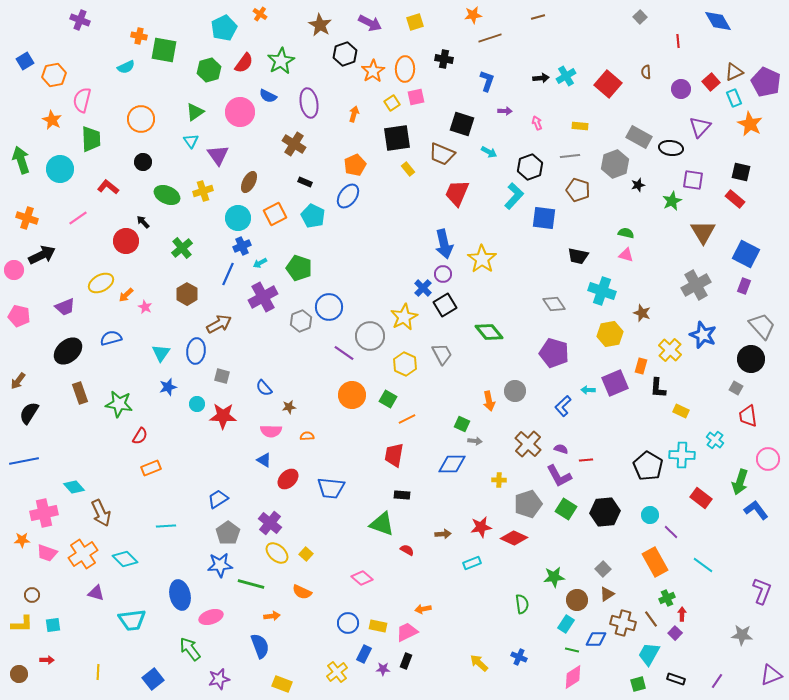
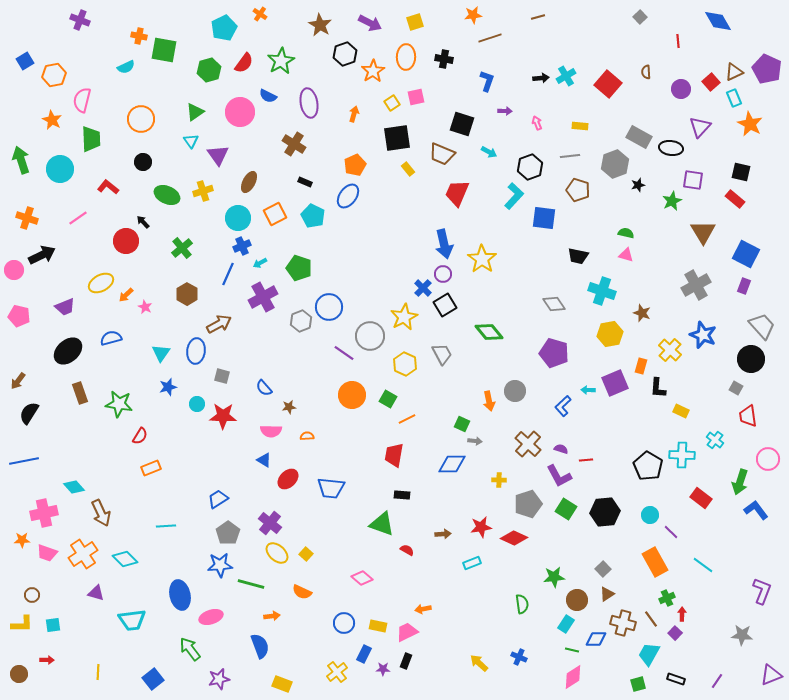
orange ellipse at (405, 69): moved 1 px right, 12 px up
purple pentagon at (766, 82): moved 1 px right, 13 px up
blue circle at (348, 623): moved 4 px left
